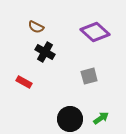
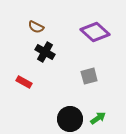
green arrow: moved 3 px left
